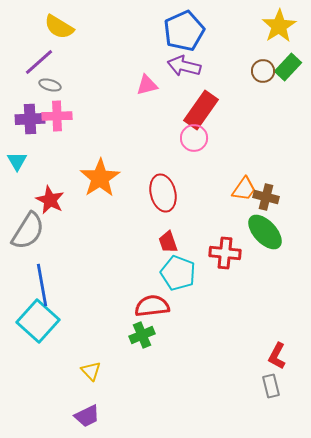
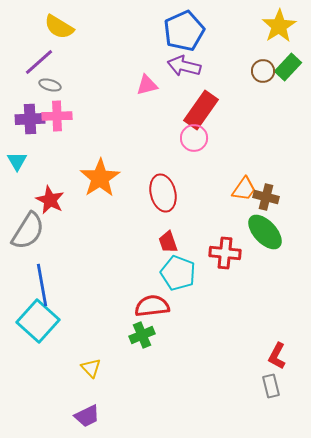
yellow triangle: moved 3 px up
